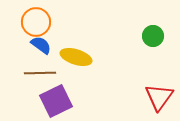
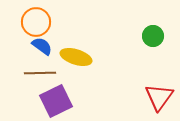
blue semicircle: moved 1 px right, 1 px down
